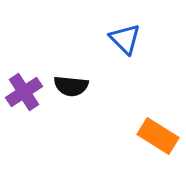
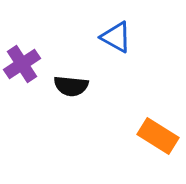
blue triangle: moved 9 px left, 2 px up; rotated 16 degrees counterclockwise
purple cross: moved 2 px left, 28 px up
